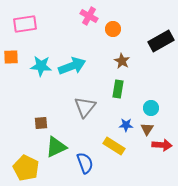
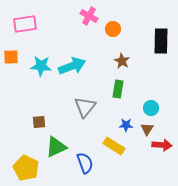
black rectangle: rotated 60 degrees counterclockwise
brown square: moved 2 px left, 1 px up
